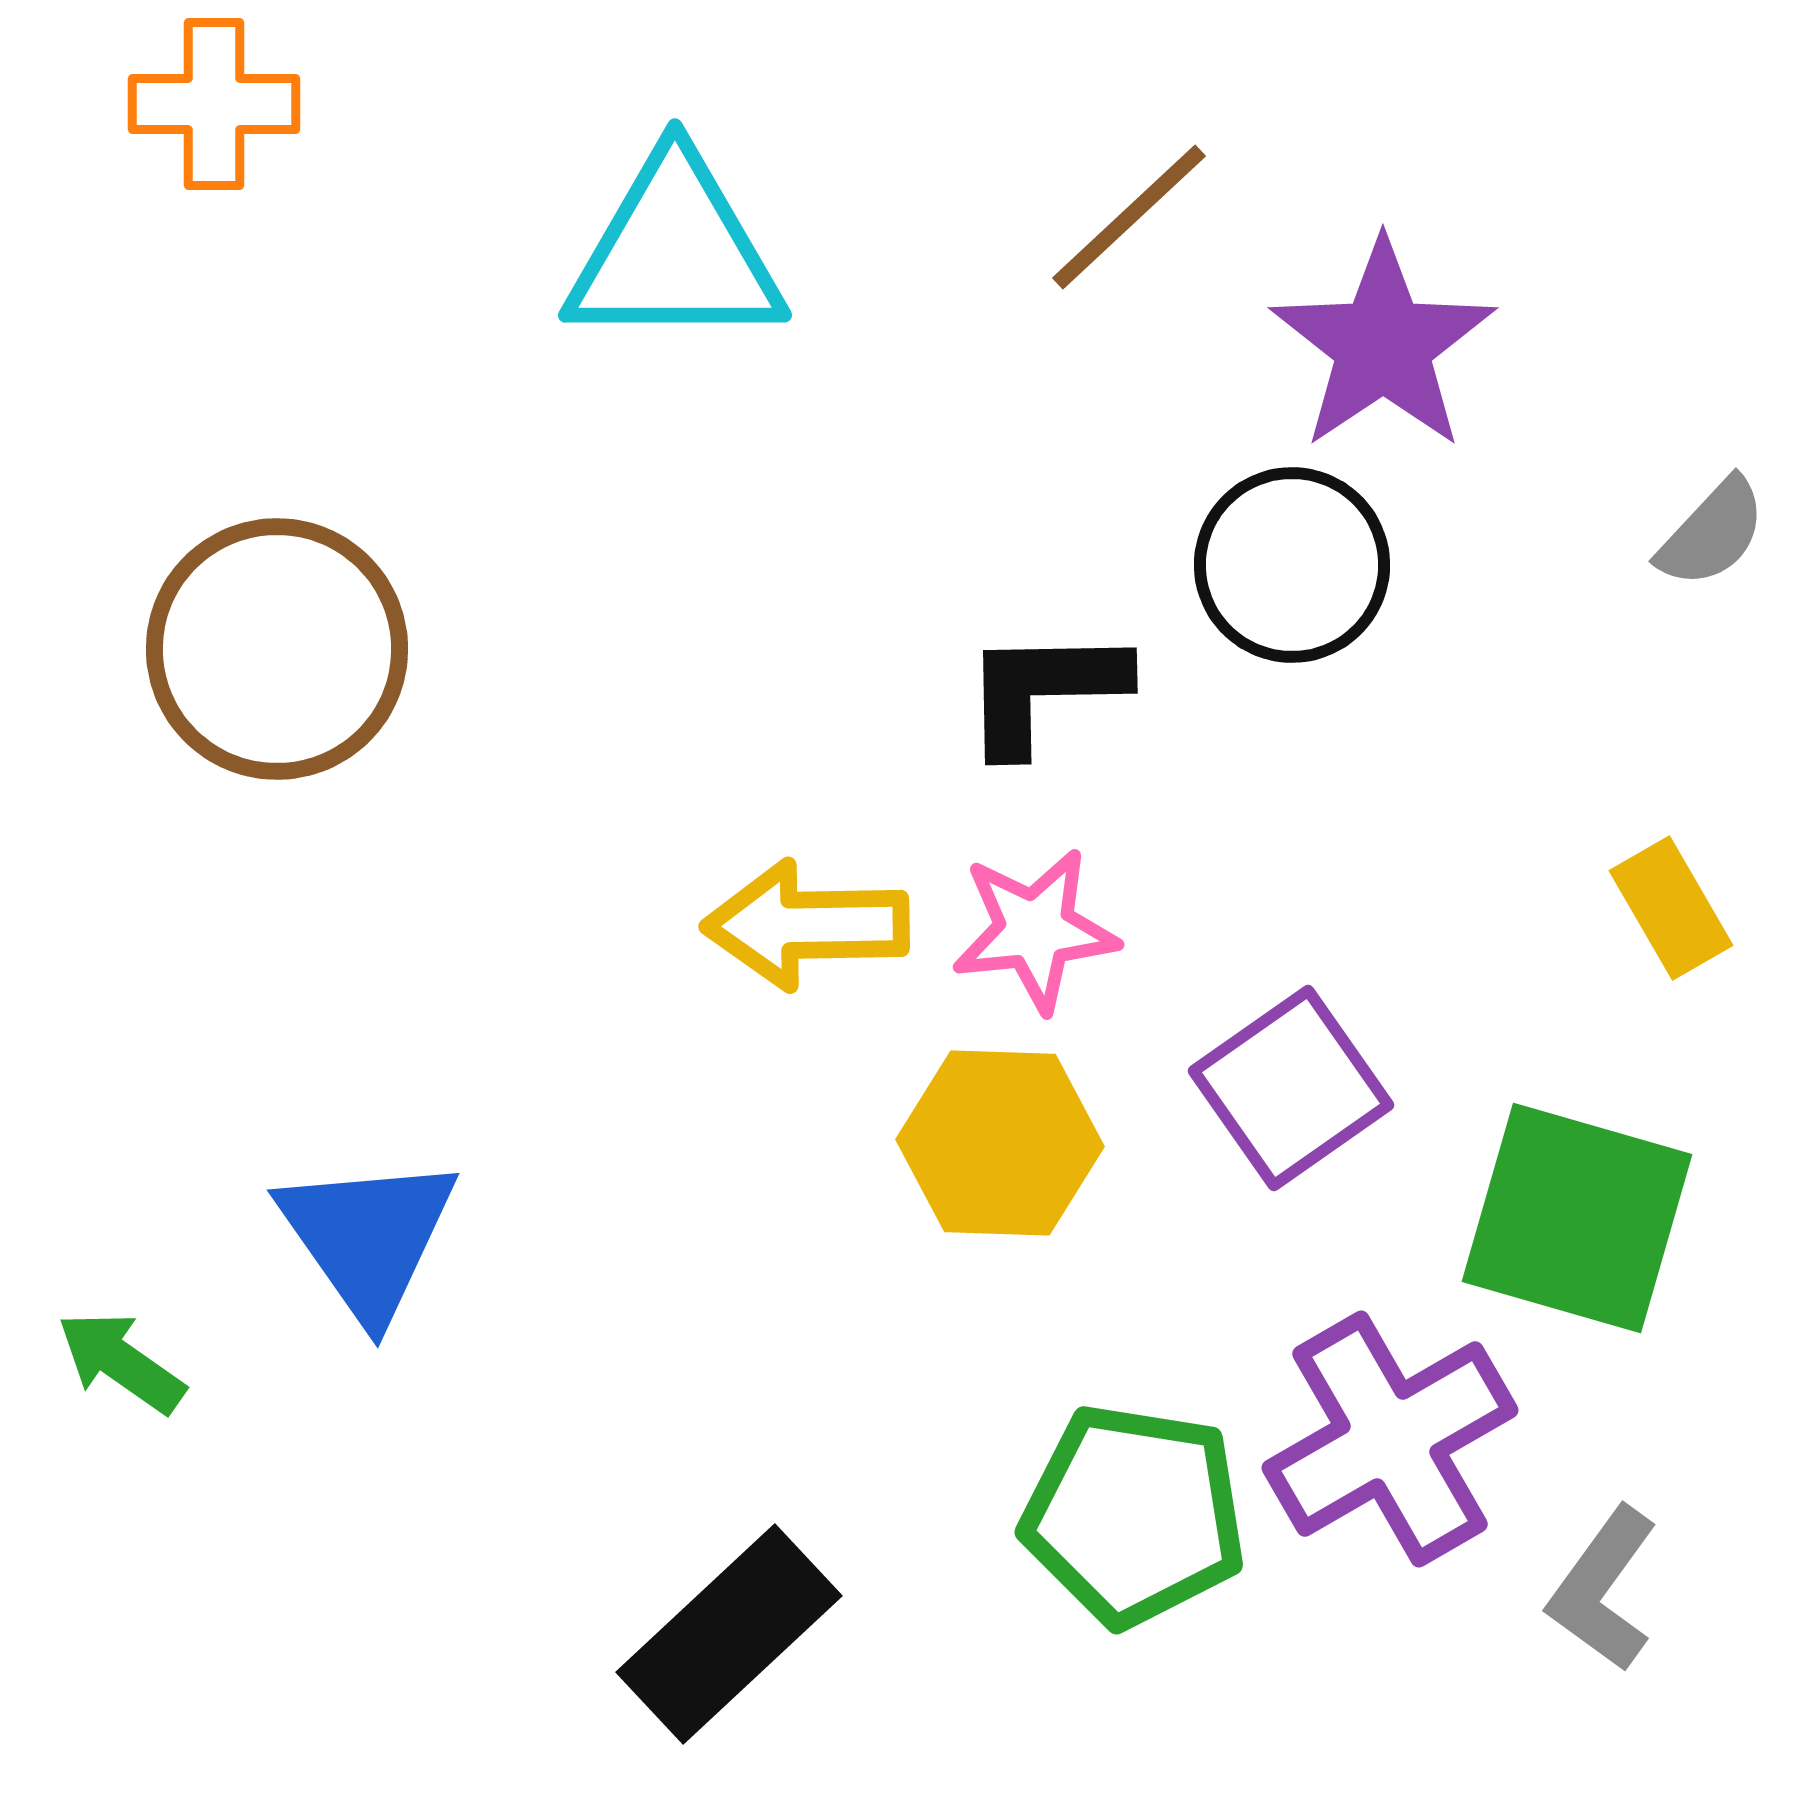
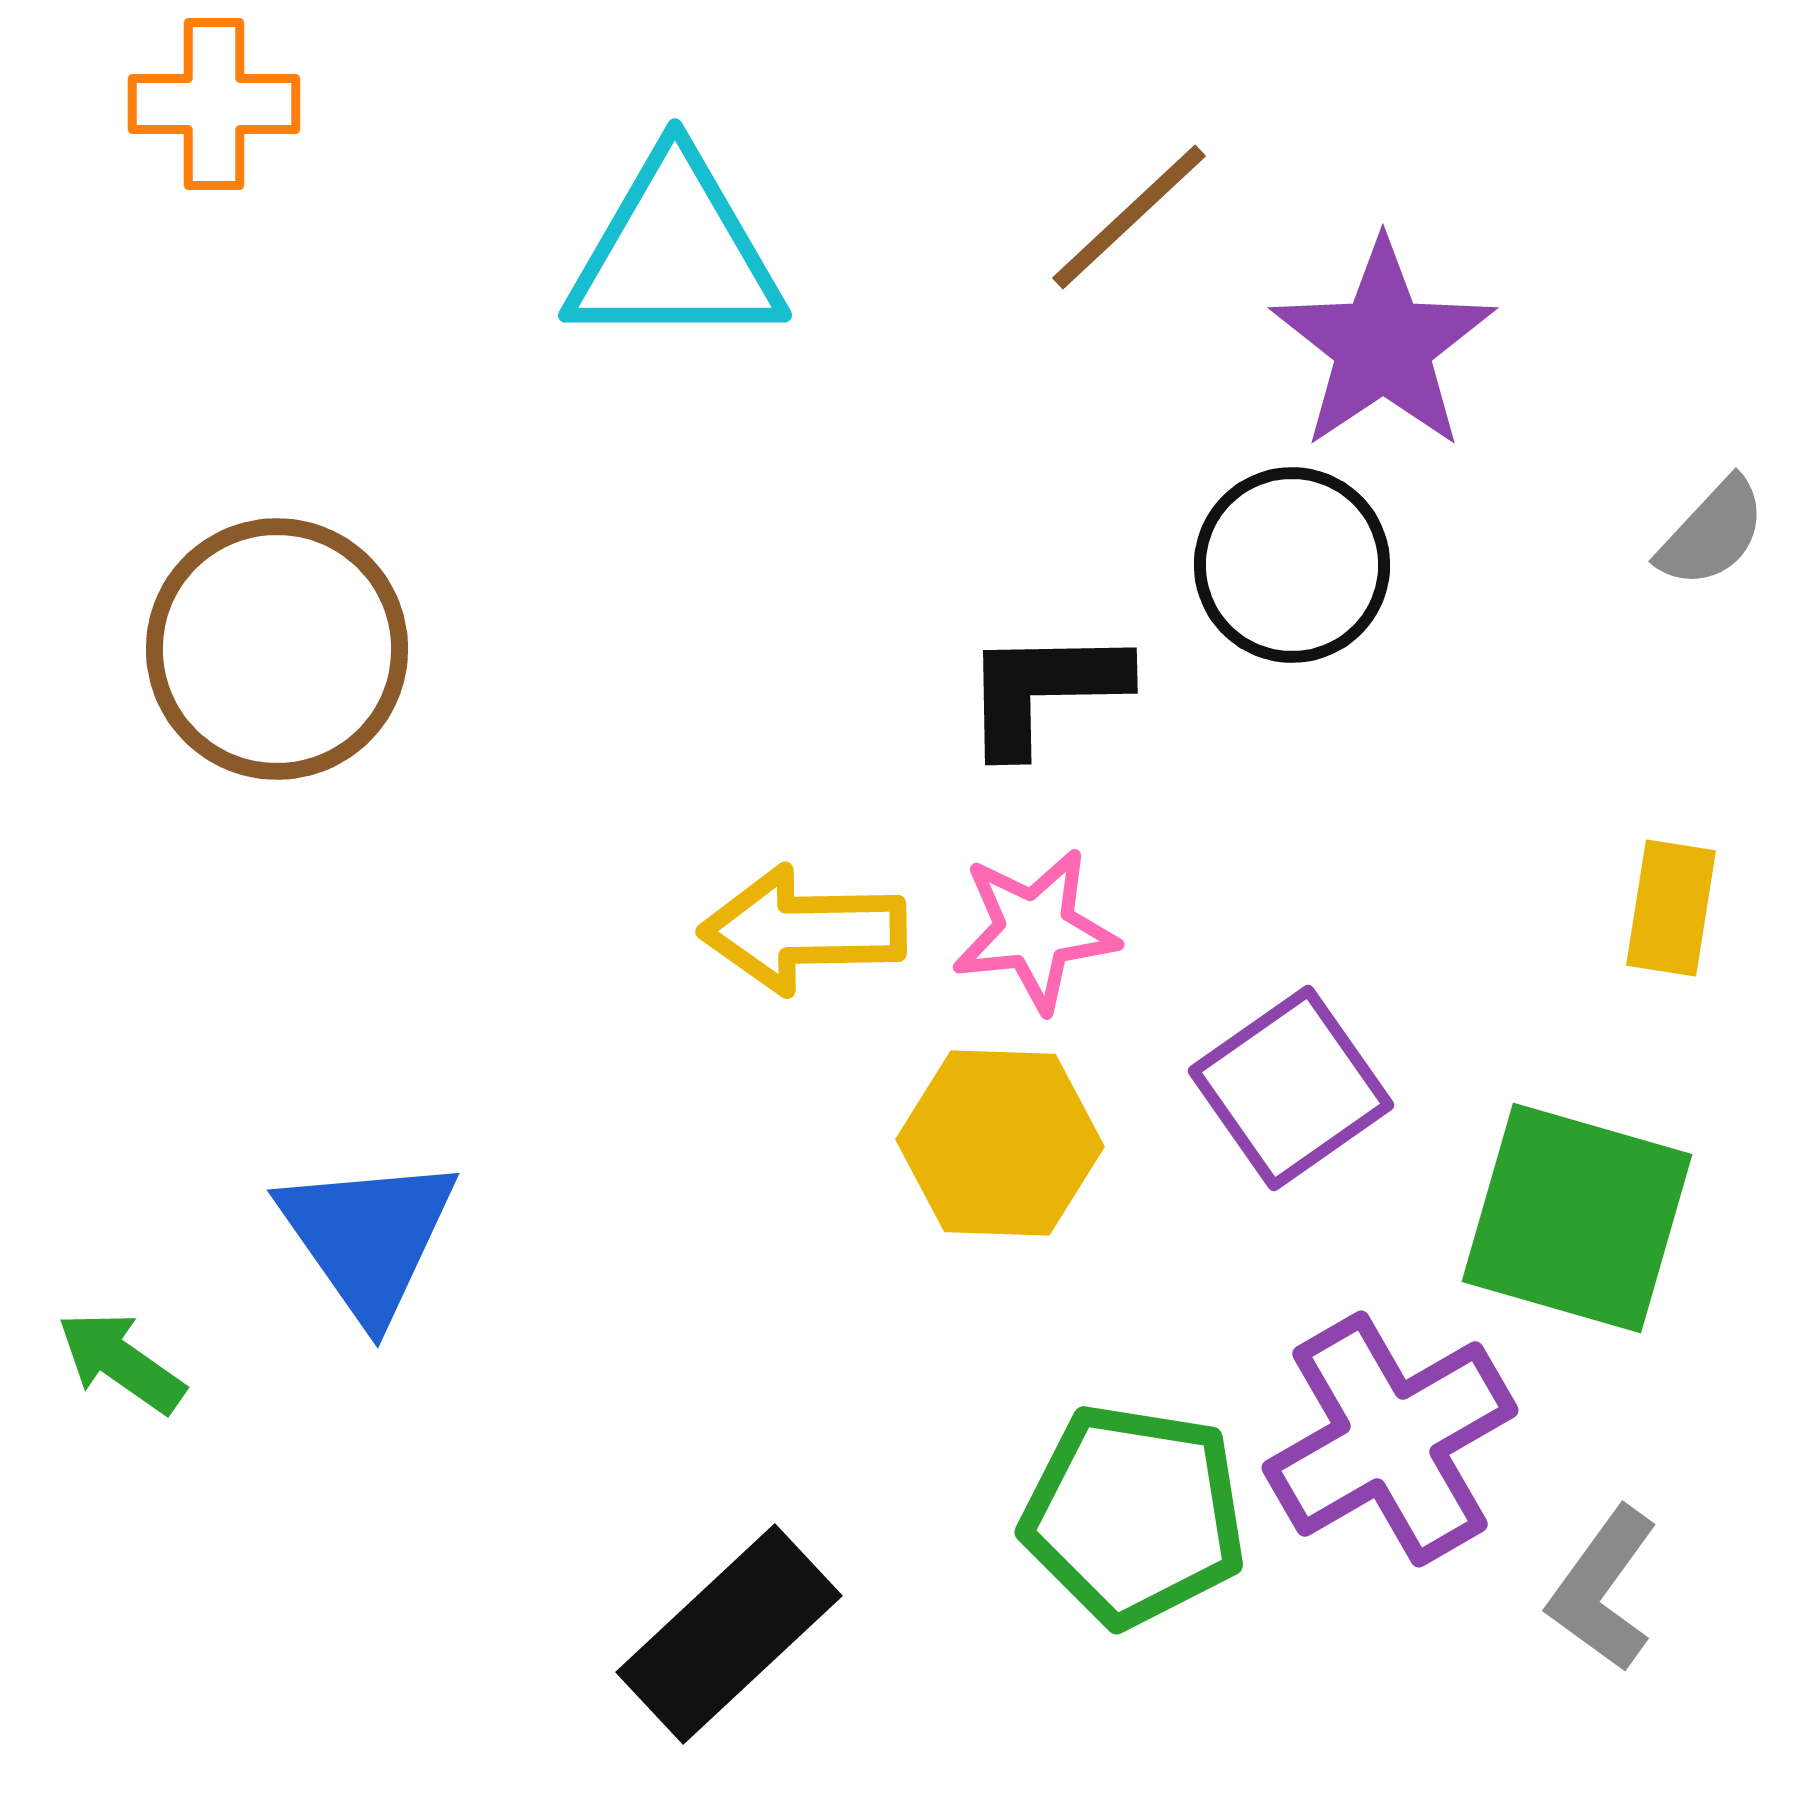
yellow rectangle: rotated 39 degrees clockwise
yellow arrow: moved 3 px left, 5 px down
